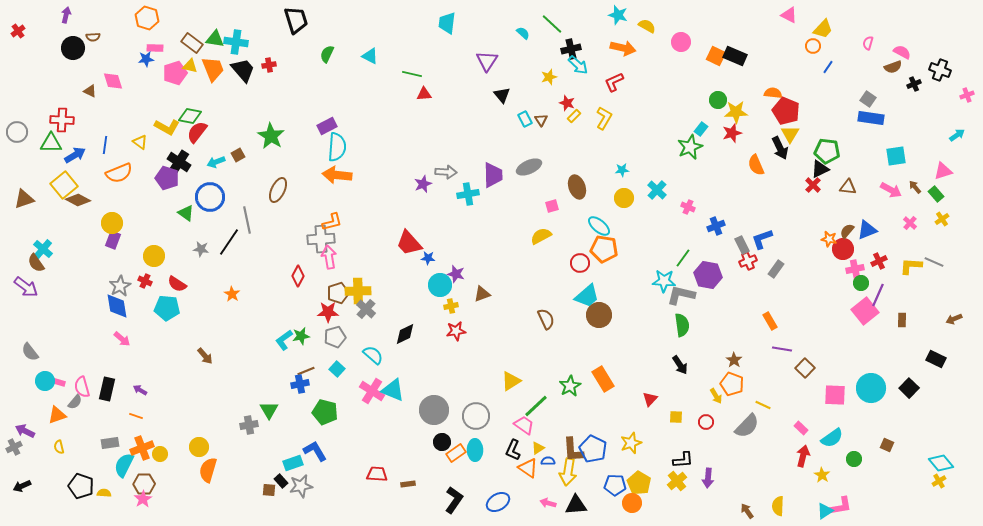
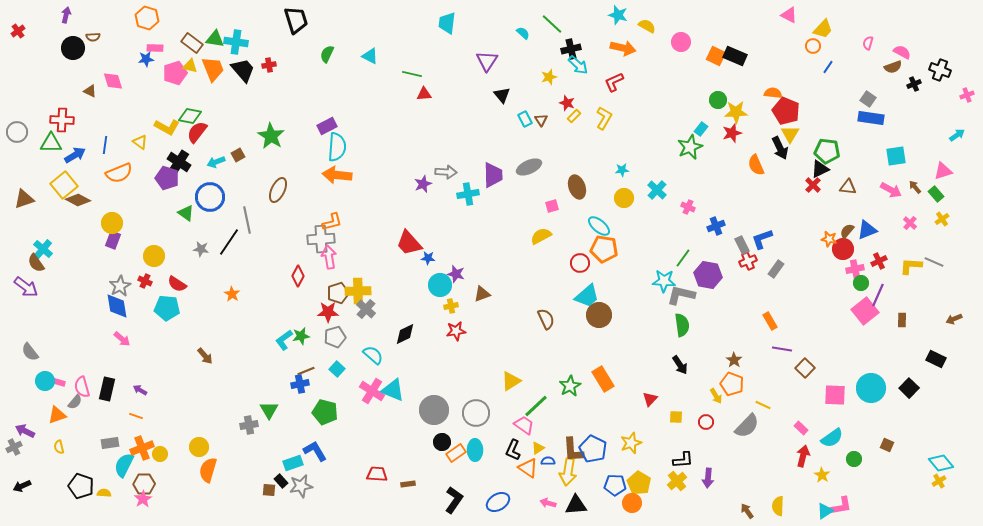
gray circle at (476, 416): moved 3 px up
